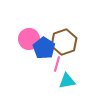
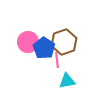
pink circle: moved 1 px left, 3 px down
pink line: moved 4 px up; rotated 21 degrees counterclockwise
